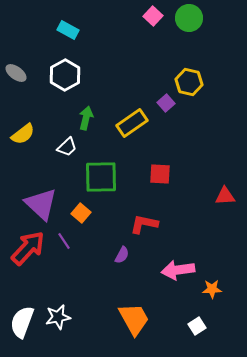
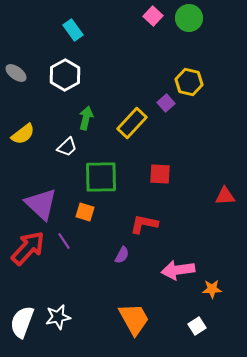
cyan rectangle: moved 5 px right; rotated 25 degrees clockwise
yellow rectangle: rotated 12 degrees counterclockwise
orange square: moved 4 px right, 1 px up; rotated 24 degrees counterclockwise
